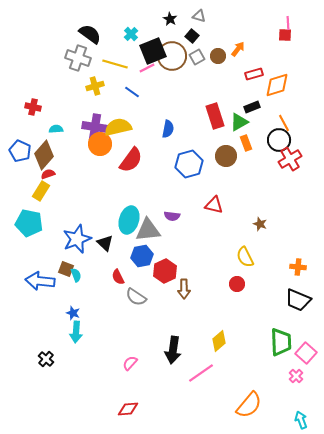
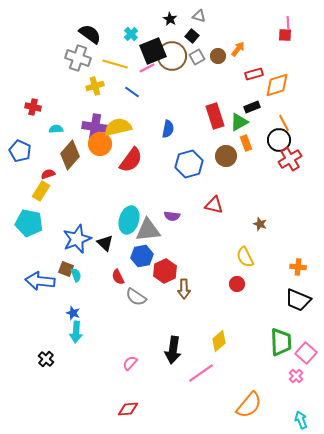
brown diamond at (44, 155): moved 26 px right
